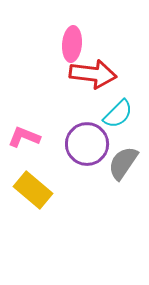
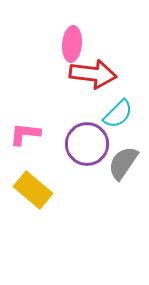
pink L-shape: moved 1 px right, 3 px up; rotated 16 degrees counterclockwise
